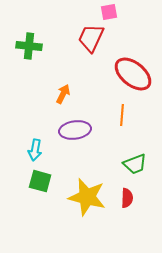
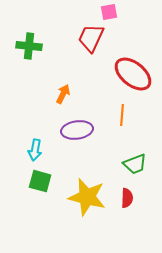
purple ellipse: moved 2 px right
